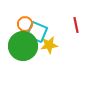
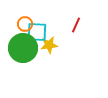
red line: rotated 35 degrees clockwise
cyan square: rotated 20 degrees counterclockwise
green circle: moved 2 px down
